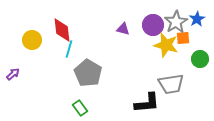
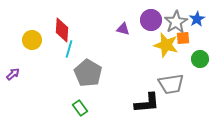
purple circle: moved 2 px left, 5 px up
red diamond: rotated 10 degrees clockwise
